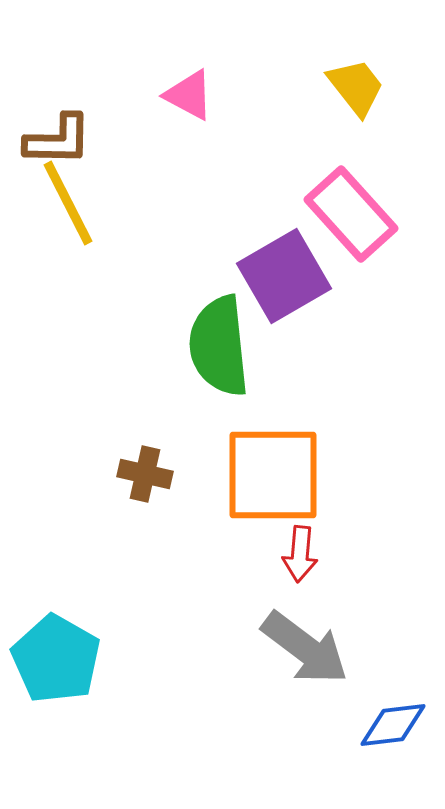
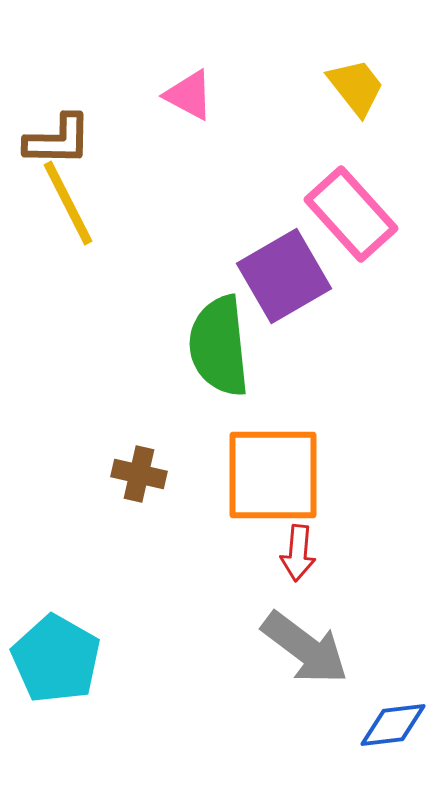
brown cross: moved 6 px left
red arrow: moved 2 px left, 1 px up
